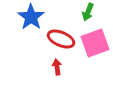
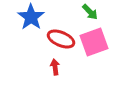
green arrow: moved 2 px right; rotated 66 degrees counterclockwise
pink square: moved 1 px left, 1 px up
red arrow: moved 2 px left
